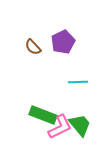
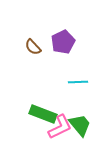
green rectangle: moved 1 px up
